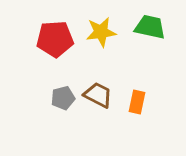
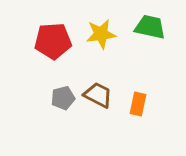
yellow star: moved 2 px down
red pentagon: moved 2 px left, 2 px down
orange rectangle: moved 1 px right, 2 px down
